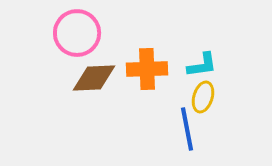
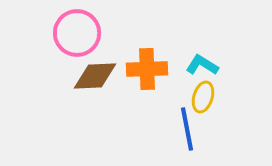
cyan L-shape: rotated 140 degrees counterclockwise
brown diamond: moved 1 px right, 2 px up
